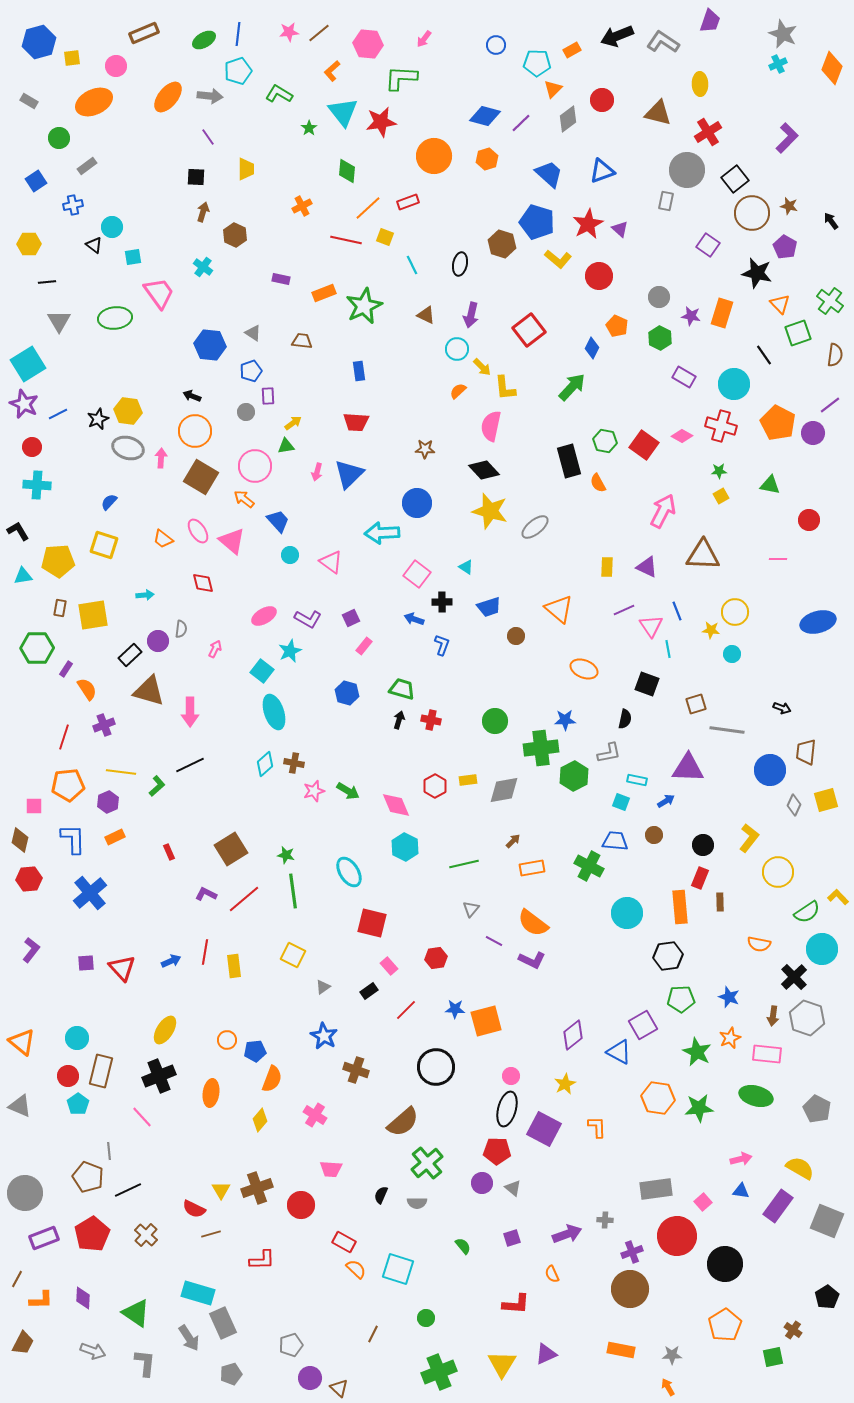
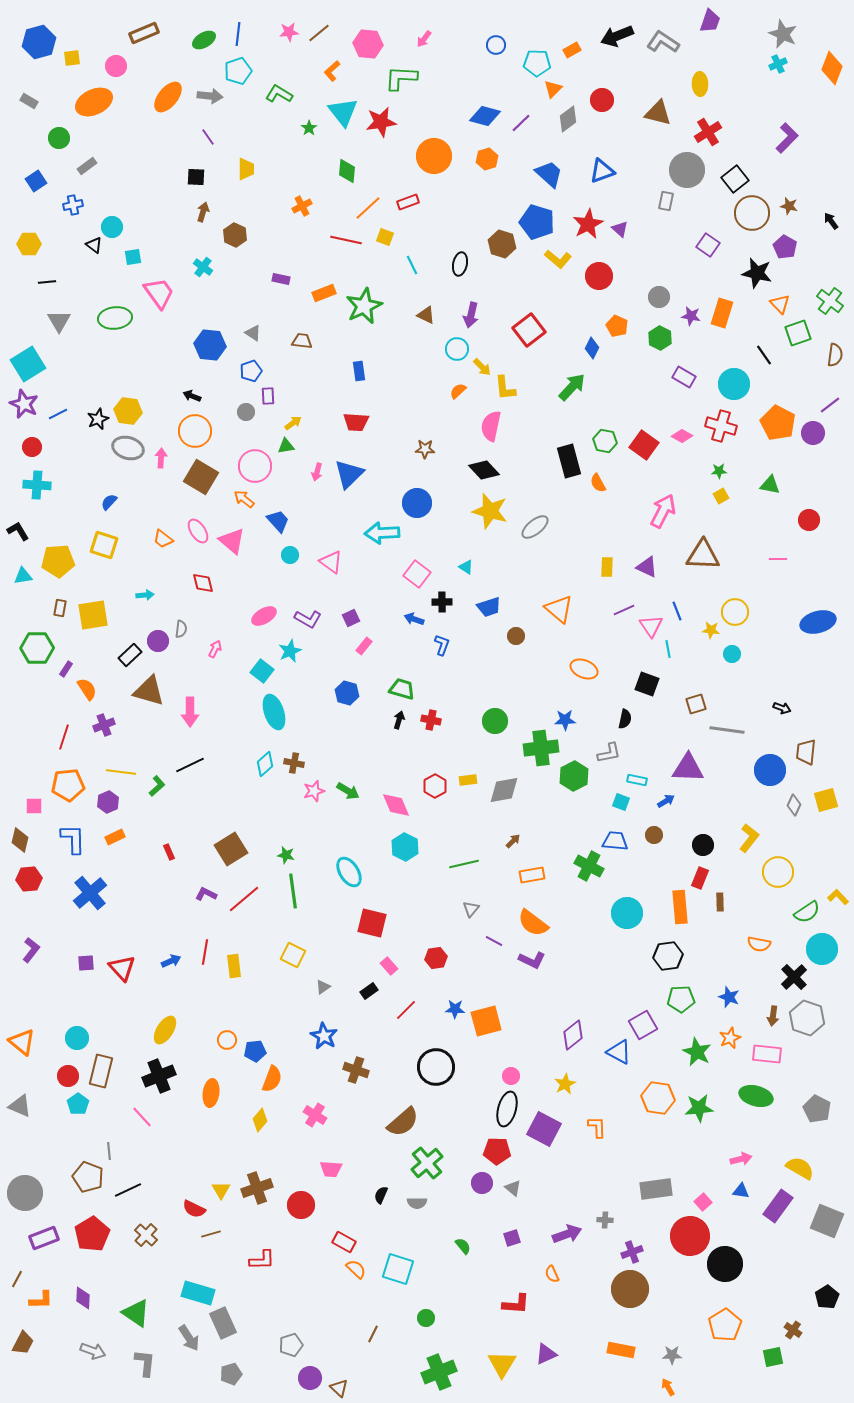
orange rectangle at (532, 868): moved 7 px down
red circle at (677, 1236): moved 13 px right
